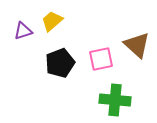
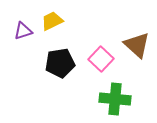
yellow trapezoid: rotated 15 degrees clockwise
pink square: rotated 35 degrees counterclockwise
black pentagon: rotated 12 degrees clockwise
green cross: moved 1 px up
